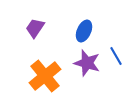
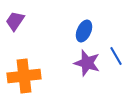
purple trapezoid: moved 20 px left, 7 px up
orange cross: moved 21 px left; rotated 32 degrees clockwise
